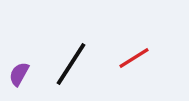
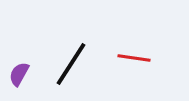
red line: rotated 40 degrees clockwise
